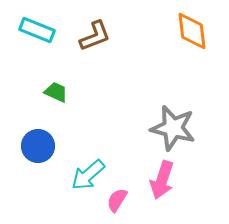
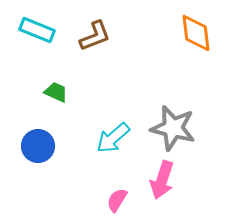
orange diamond: moved 4 px right, 2 px down
cyan arrow: moved 25 px right, 37 px up
